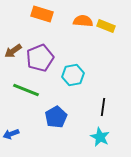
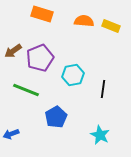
orange semicircle: moved 1 px right
yellow rectangle: moved 5 px right
black line: moved 18 px up
cyan star: moved 2 px up
